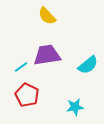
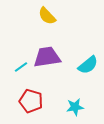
purple trapezoid: moved 2 px down
red pentagon: moved 4 px right, 6 px down; rotated 10 degrees counterclockwise
